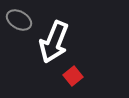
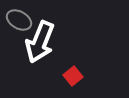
white arrow: moved 14 px left
